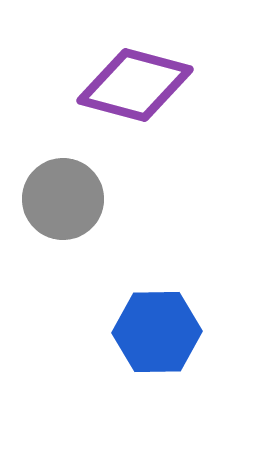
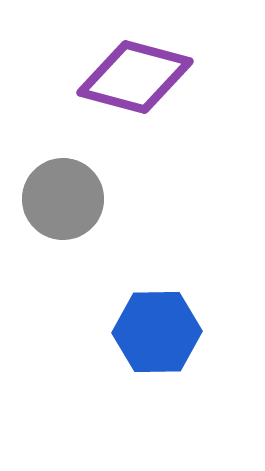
purple diamond: moved 8 px up
